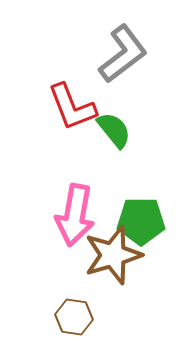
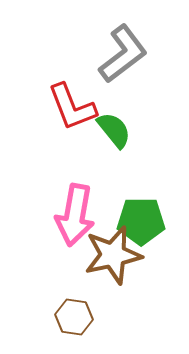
brown star: rotated 4 degrees clockwise
